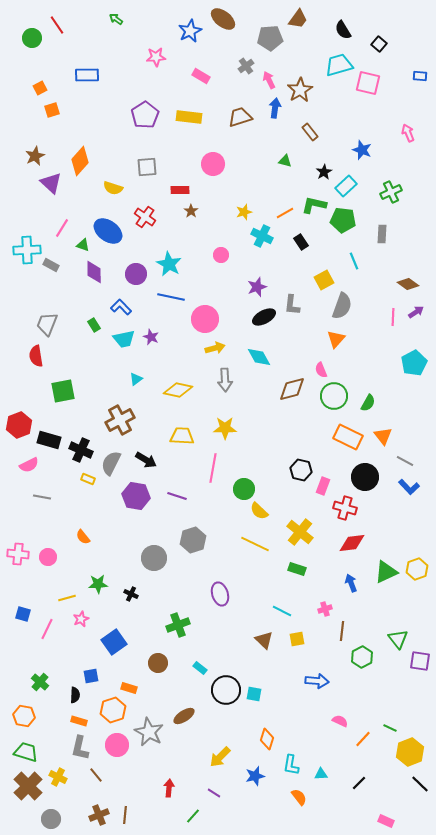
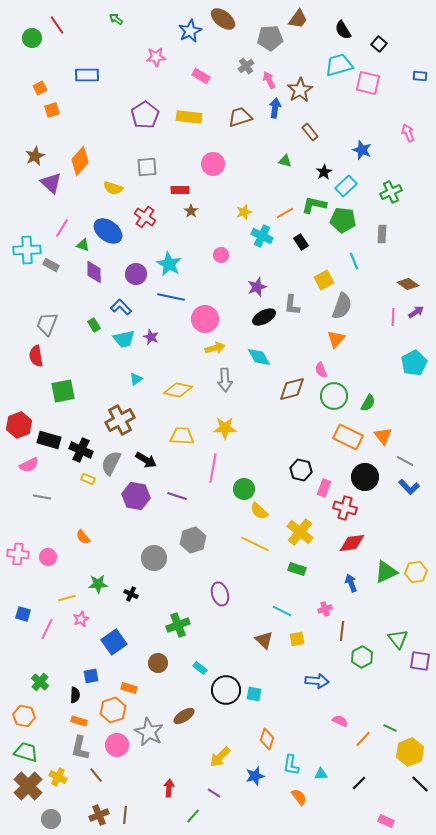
pink rectangle at (323, 486): moved 1 px right, 2 px down
yellow hexagon at (417, 569): moved 1 px left, 3 px down; rotated 10 degrees clockwise
